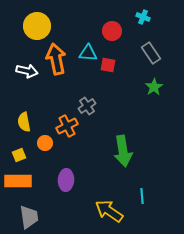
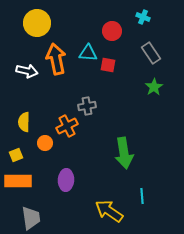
yellow circle: moved 3 px up
gray cross: rotated 24 degrees clockwise
yellow semicircle: rotated 12 degrees clockwise
green arrow: moved 1 px right, 2 px down
yellow square: moved 3 px left
gray trapezoid: moved 2 px right, 1 px down
